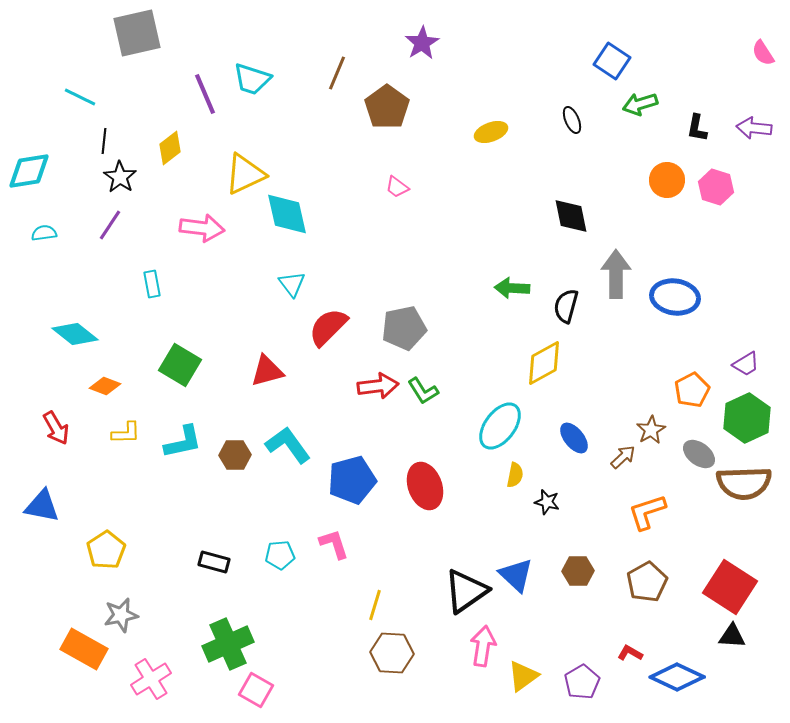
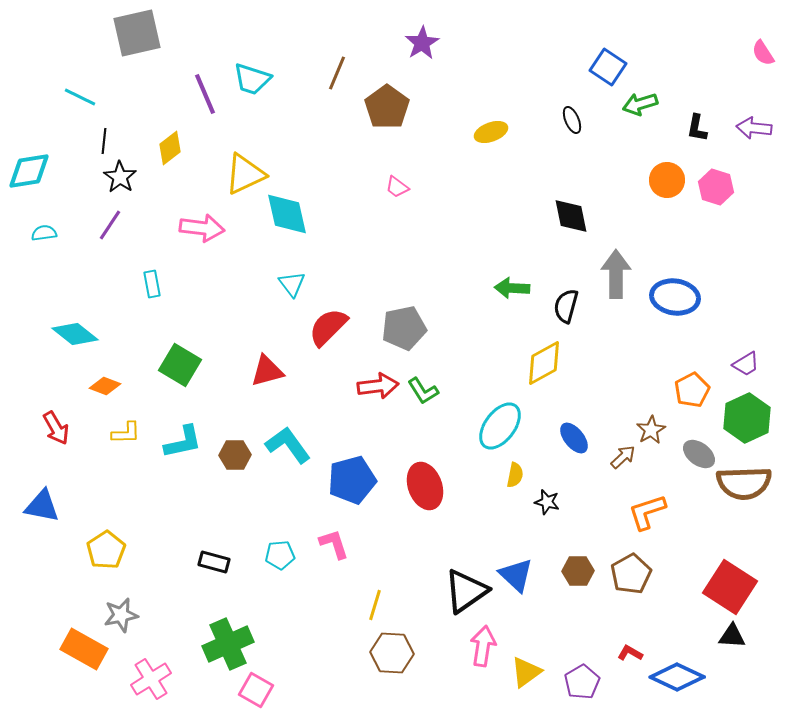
blue square at (612, 61): moved 4 px left, 6 px down
brown pentagon at (647, 582): moved 16 px left, 8 px up
yellow triangle at (523, 676): moved 3 px right, 4 px up
